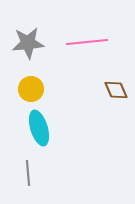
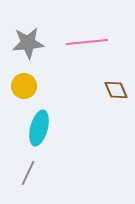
yellow circle: moved 7 px left, 3 px up
cyan ellipse: rotated 32 degrees clockwise
gray line: rotated 30 degrees clockwise
